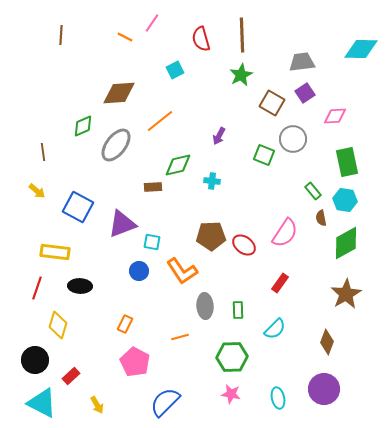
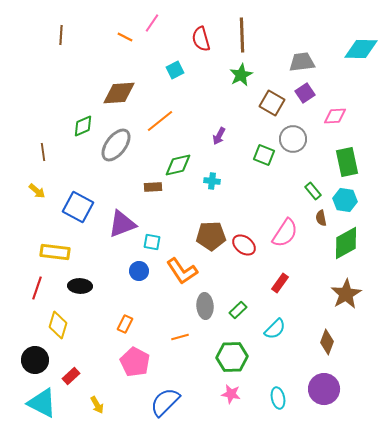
green rectangle at (238, 310): rotated 48 degrees clockwise
